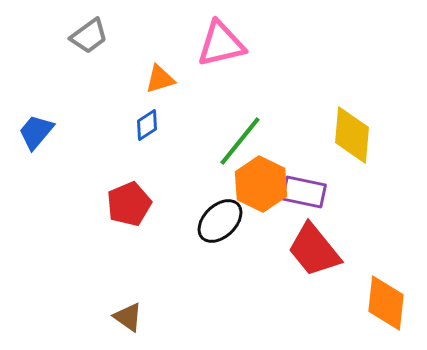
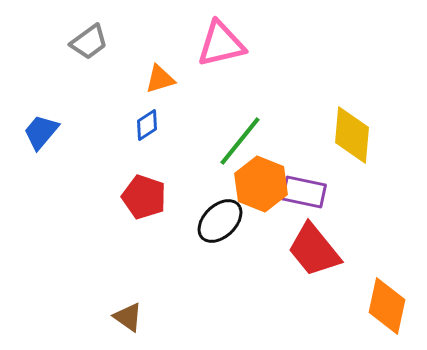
gray trapezoid: moved 6 px down
blue trapezoid: moved 5 px right
orange hexagon: rotated 4 degrees counterclockwise
red pentagon: moved 15 px right, 7 px up; rotated 30 degrees counterclockwise
orange diamond: moved 1 px right, 3 px down; rotated 6 degrees clockwise
